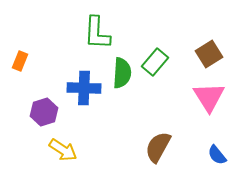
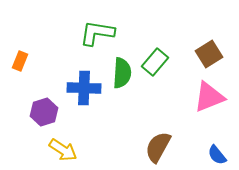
green L-shape: rotated 96 degrees clockwise
pink triangle: rotated 40 degrees clockwise
